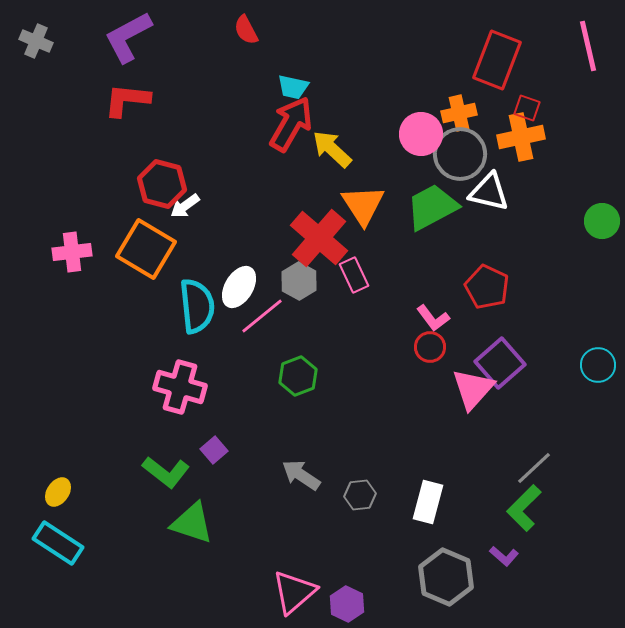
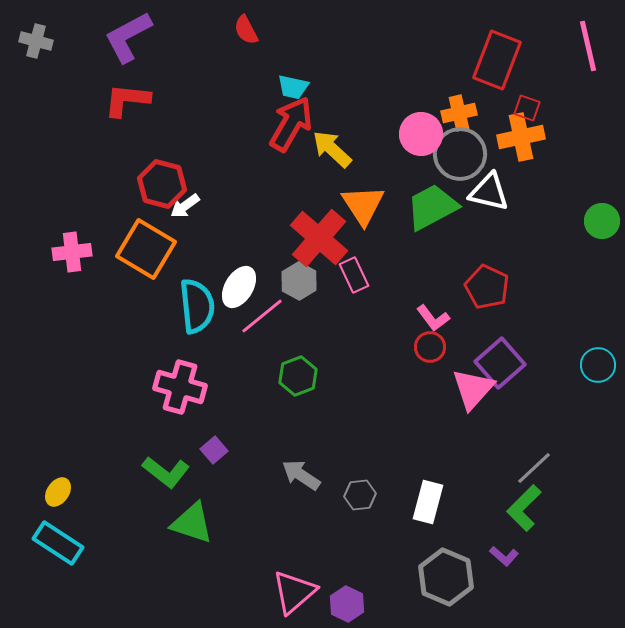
gray cross at (36, 41): rotated 8 degrees counterclockwise
